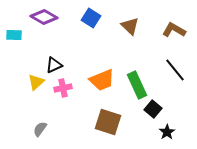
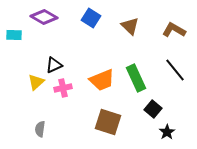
green rectangle: moved 1 px left, 7 px up
gray semicircle: rotated 28 degrees counterclockwise
